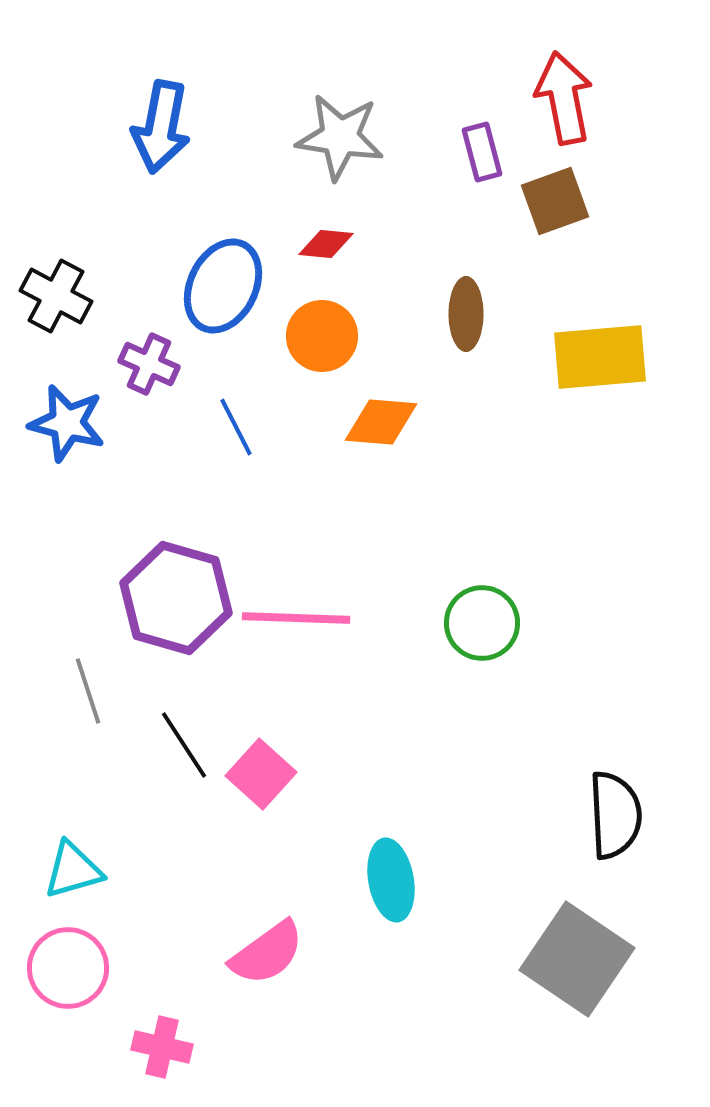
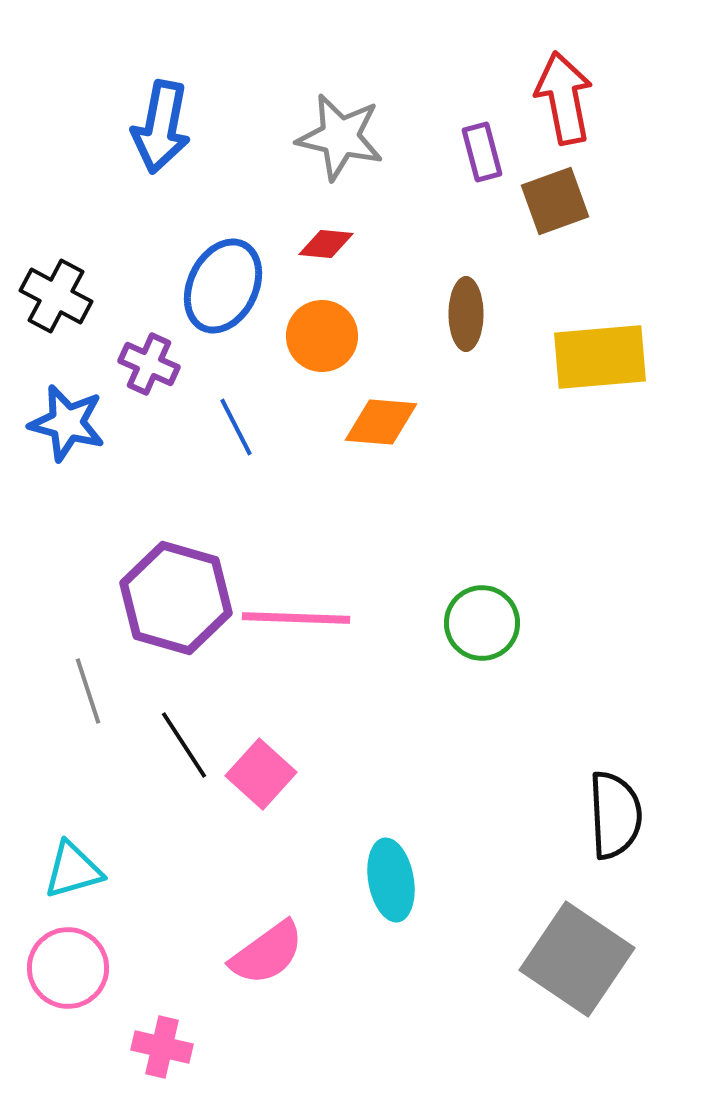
gray star: rotated 4 degrees clockwise
